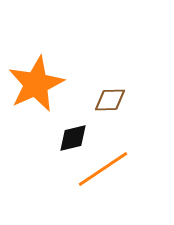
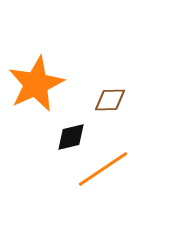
black diamond: moved 2 px left, 1 px up
